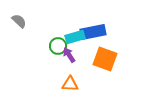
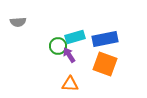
gray semicircle: moved 1 px left, 1 px down; rotated 133 degrees clockwise
blue rectangle: moved 12 px right, 7 px down
orange square: moved 5 px down
